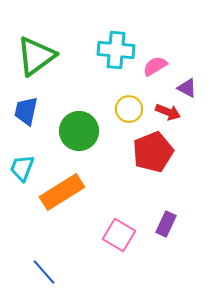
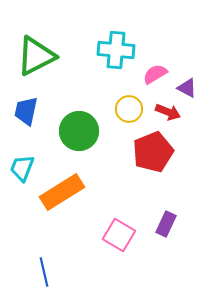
green triangle: rotated 9 degrees clockwise
pink semicircle: moved 8 px down
blue line: rotated 28 degrees clockwise
